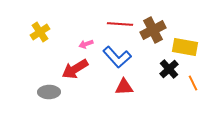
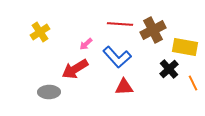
pink arrow: rotated 24 degrees counterclockwise
